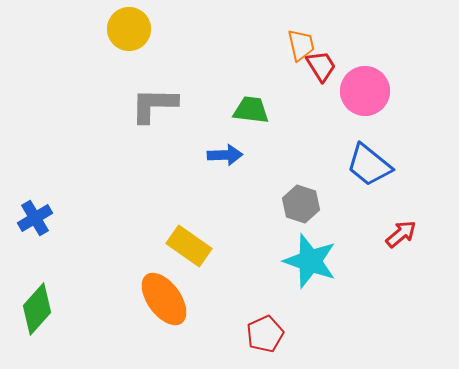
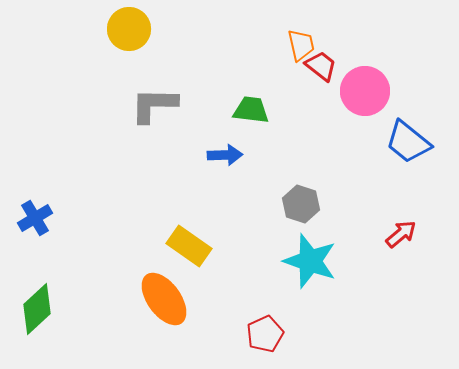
red trapezoid: rotated 20 degrees counterclockwise
blue trapezoid: moved 39 px right, 23 px up
green diamond: rotated 6 degrees clockwise
